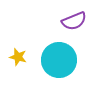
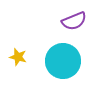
cyan circle: moved 4 px right, 1 px down
